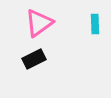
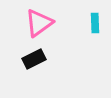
cyan rectangle: moved 1 px up
